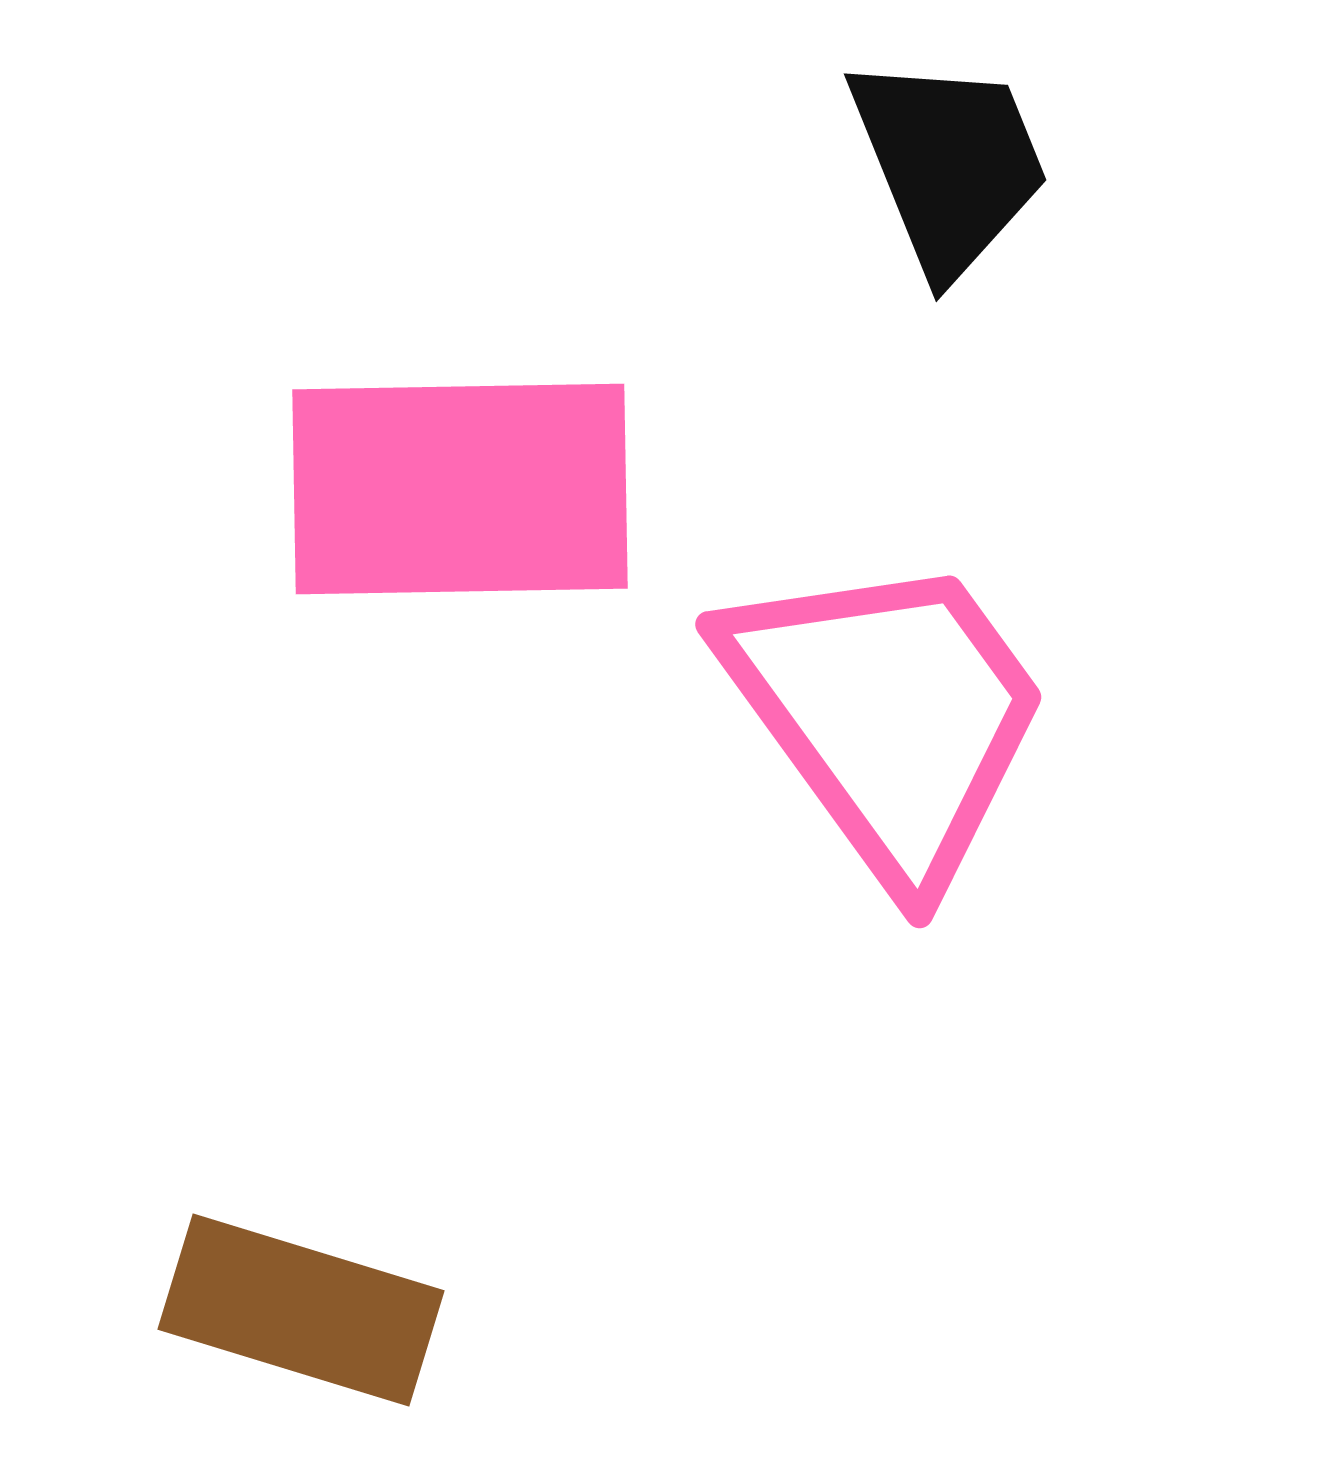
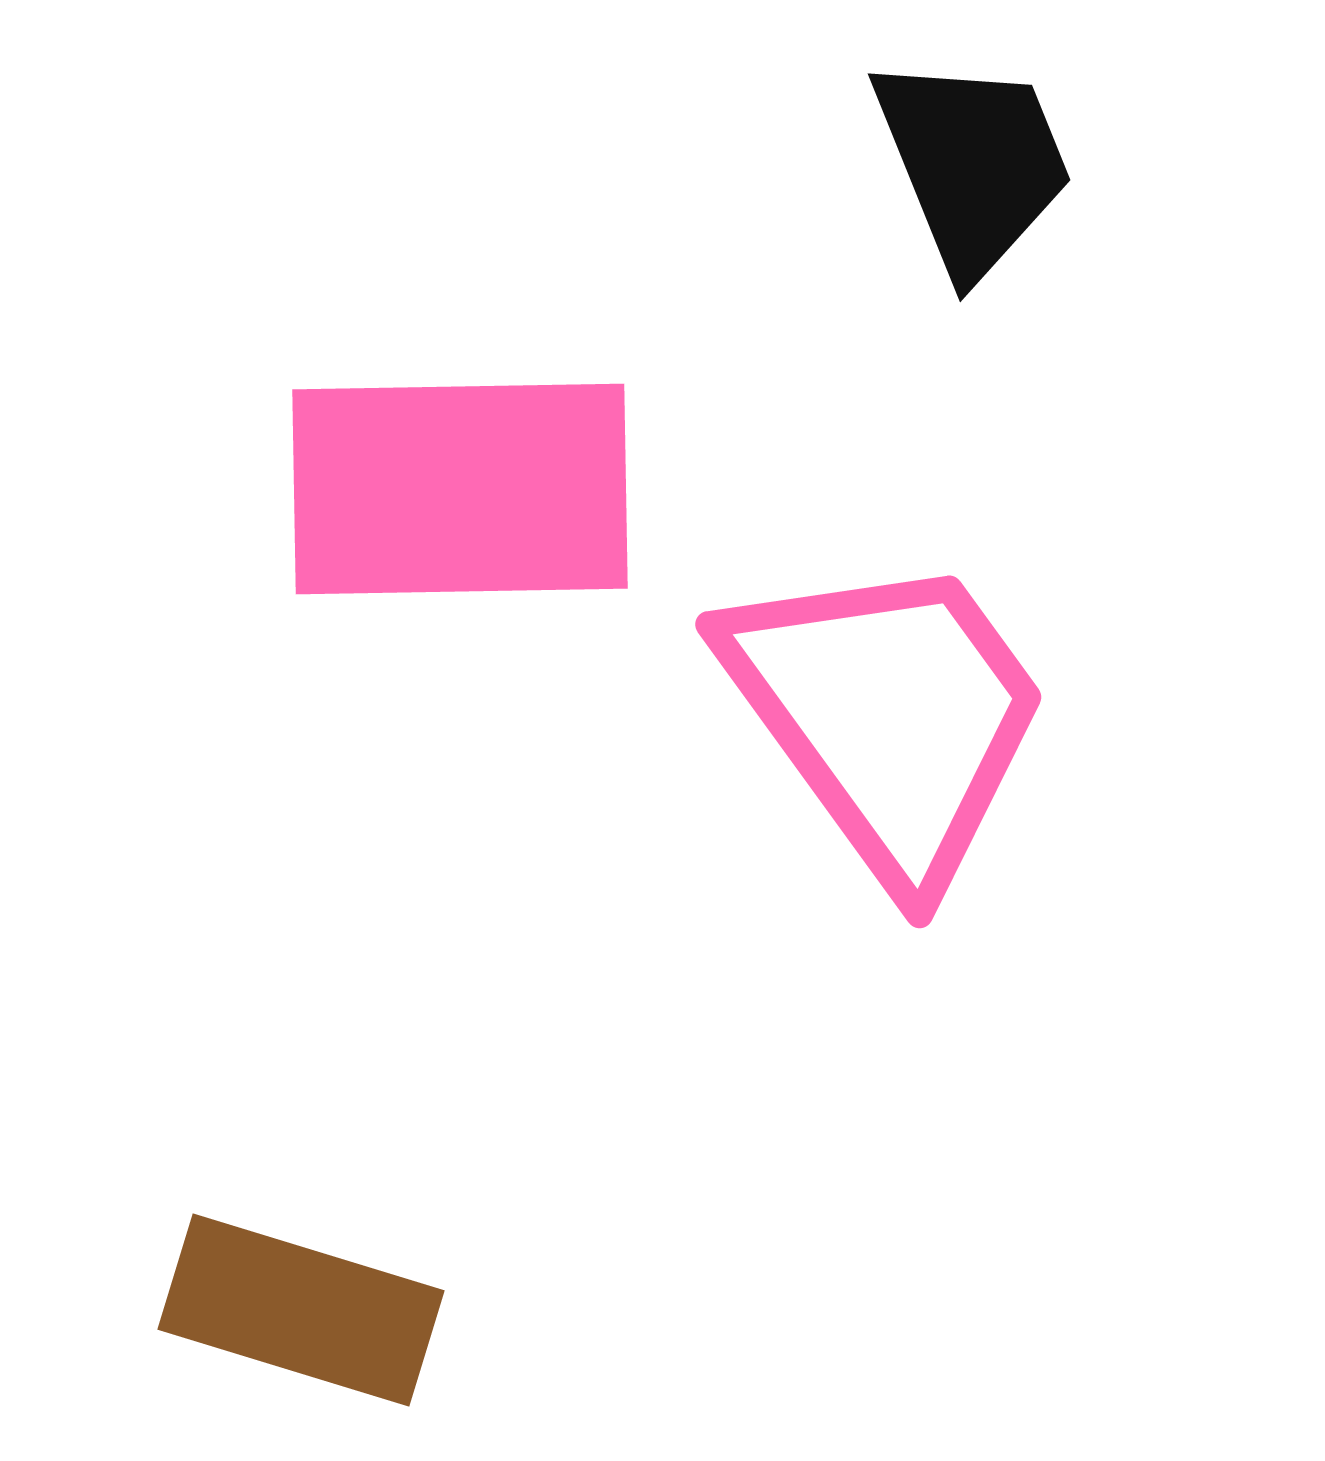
black trapezoid: moved 24 px right
